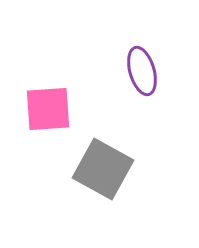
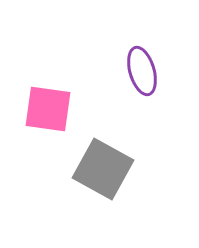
pink square: rotated 12 degrees clockwise
